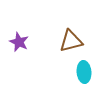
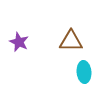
brown triangle: rotated 15 degrees clockwise
